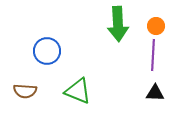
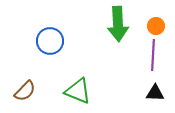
blue circle: moved 3 px right, 10 px up
brown semicircle: rotated 50 degrees counterclockwise
